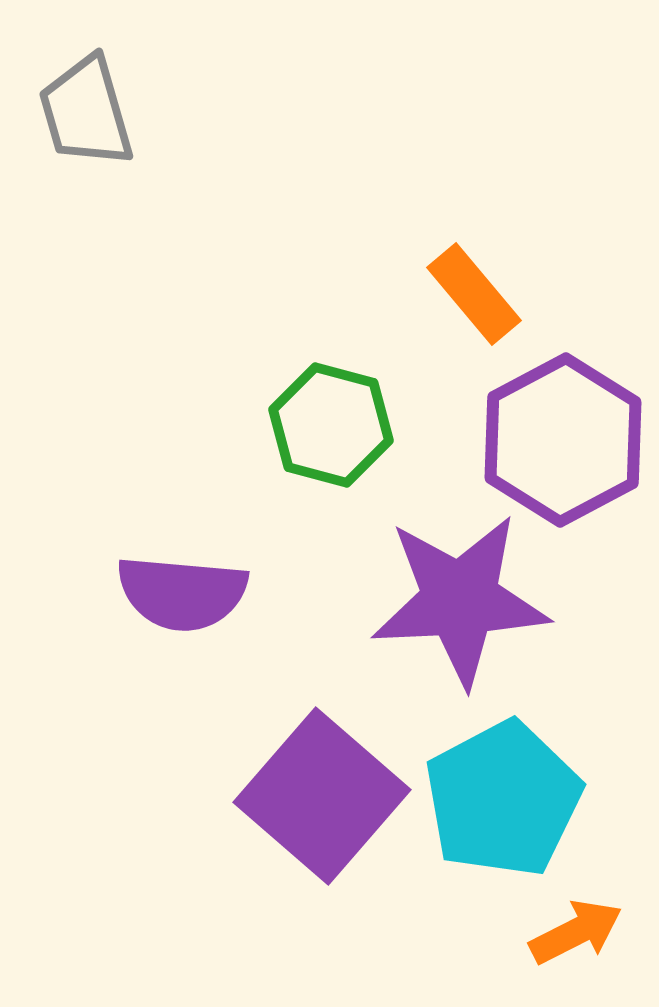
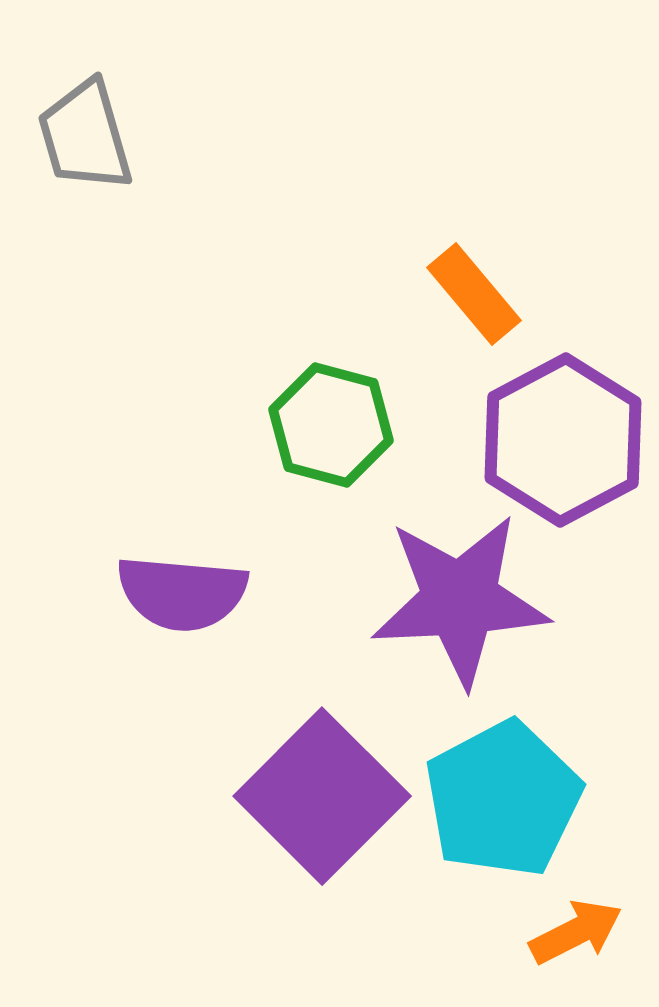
gray trapezoid: moved 1 px left, 24 px down
purple square: rotated 4 degrees clockwise
